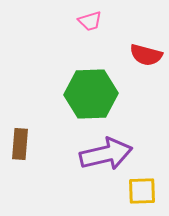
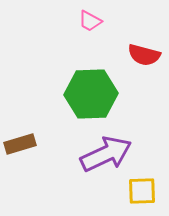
pink trapezoid: rotated 45 degrees clockwise
red semicircle: moved 2 px left
brown rectangle: rotated 68 degrees clockwise
purple arrow: rotated 12 degrees counterclockwise
